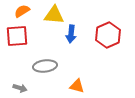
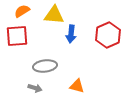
gray arrow: moved 15 px right
